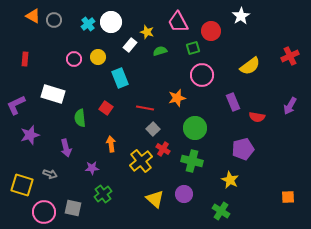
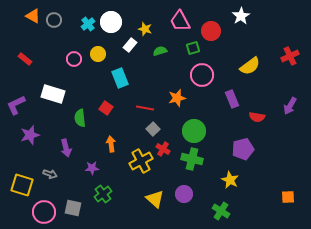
pink trapezoid at (178, 22): moved 2 px right, 1 px up
yellow star at (147, 32): moved 2 px left, 3 px up
yellow circle at (98, 57): moved 3 px up
red rectangle at (25, 59): rotated 56 degrees counterclockwise
purple rectangle at (233, 102): moved 1 px left, 3 px up
green circle at (195, 128): moved 1 px left, 3 px down
yellow cross at (141, 161): rotated 10 degrees clockwise
green cross at (192, 161): moved 2 px up
